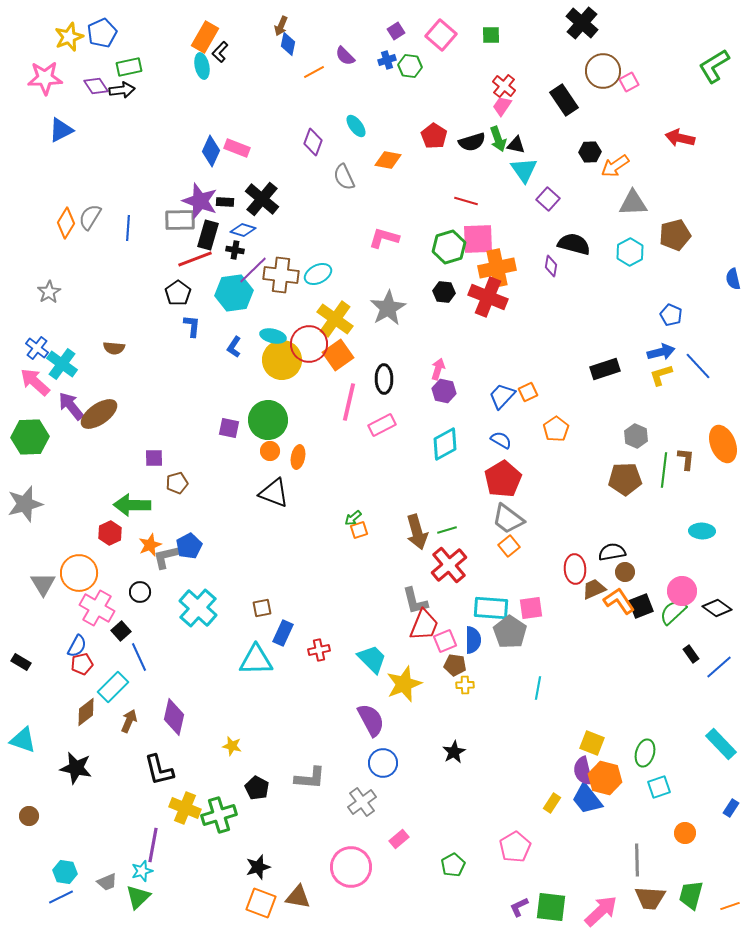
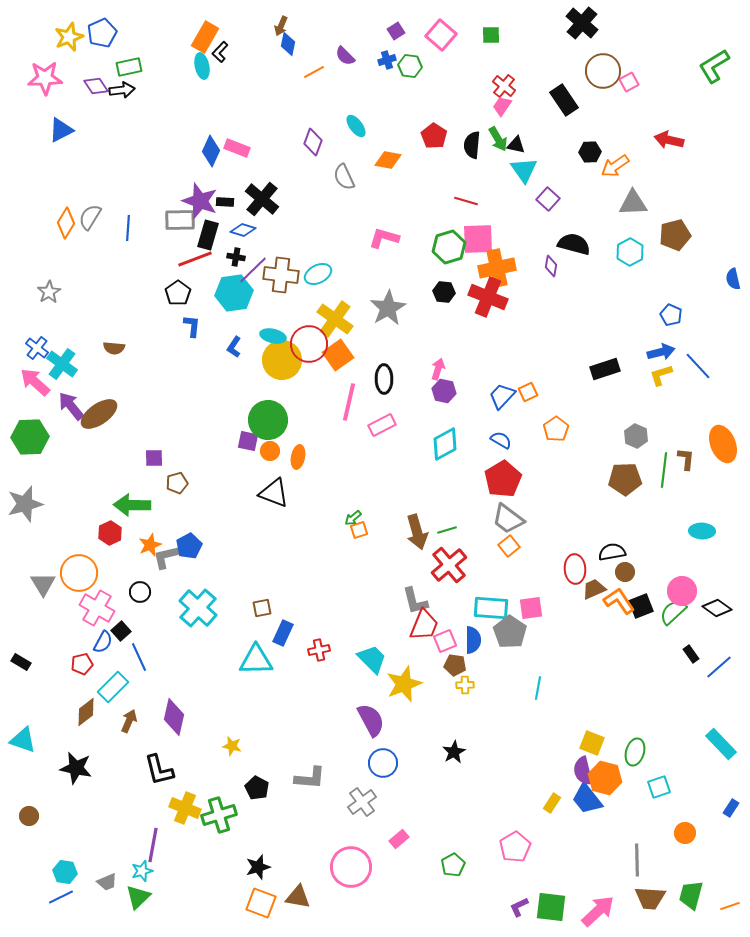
red arrow at (680, 138): moved 11 px left, 2 px down
green arrow at (498, 139): rotated 10 degrees counterclockwise
black semicircle at (472, 142): moved 3 px down; rotated 112 degrees clockwise
black cross at (235, 250): moved 1 px right, 7 px down
purple square at (229, 428): moved 19 px right, 13 px down
blue semicircle at (77, 646): moved 26 px right, 4 px up
green ellipse at (645, 753): moved 10 px left, 1 px up
pink arrow at (601, 911): moved 3 px left
